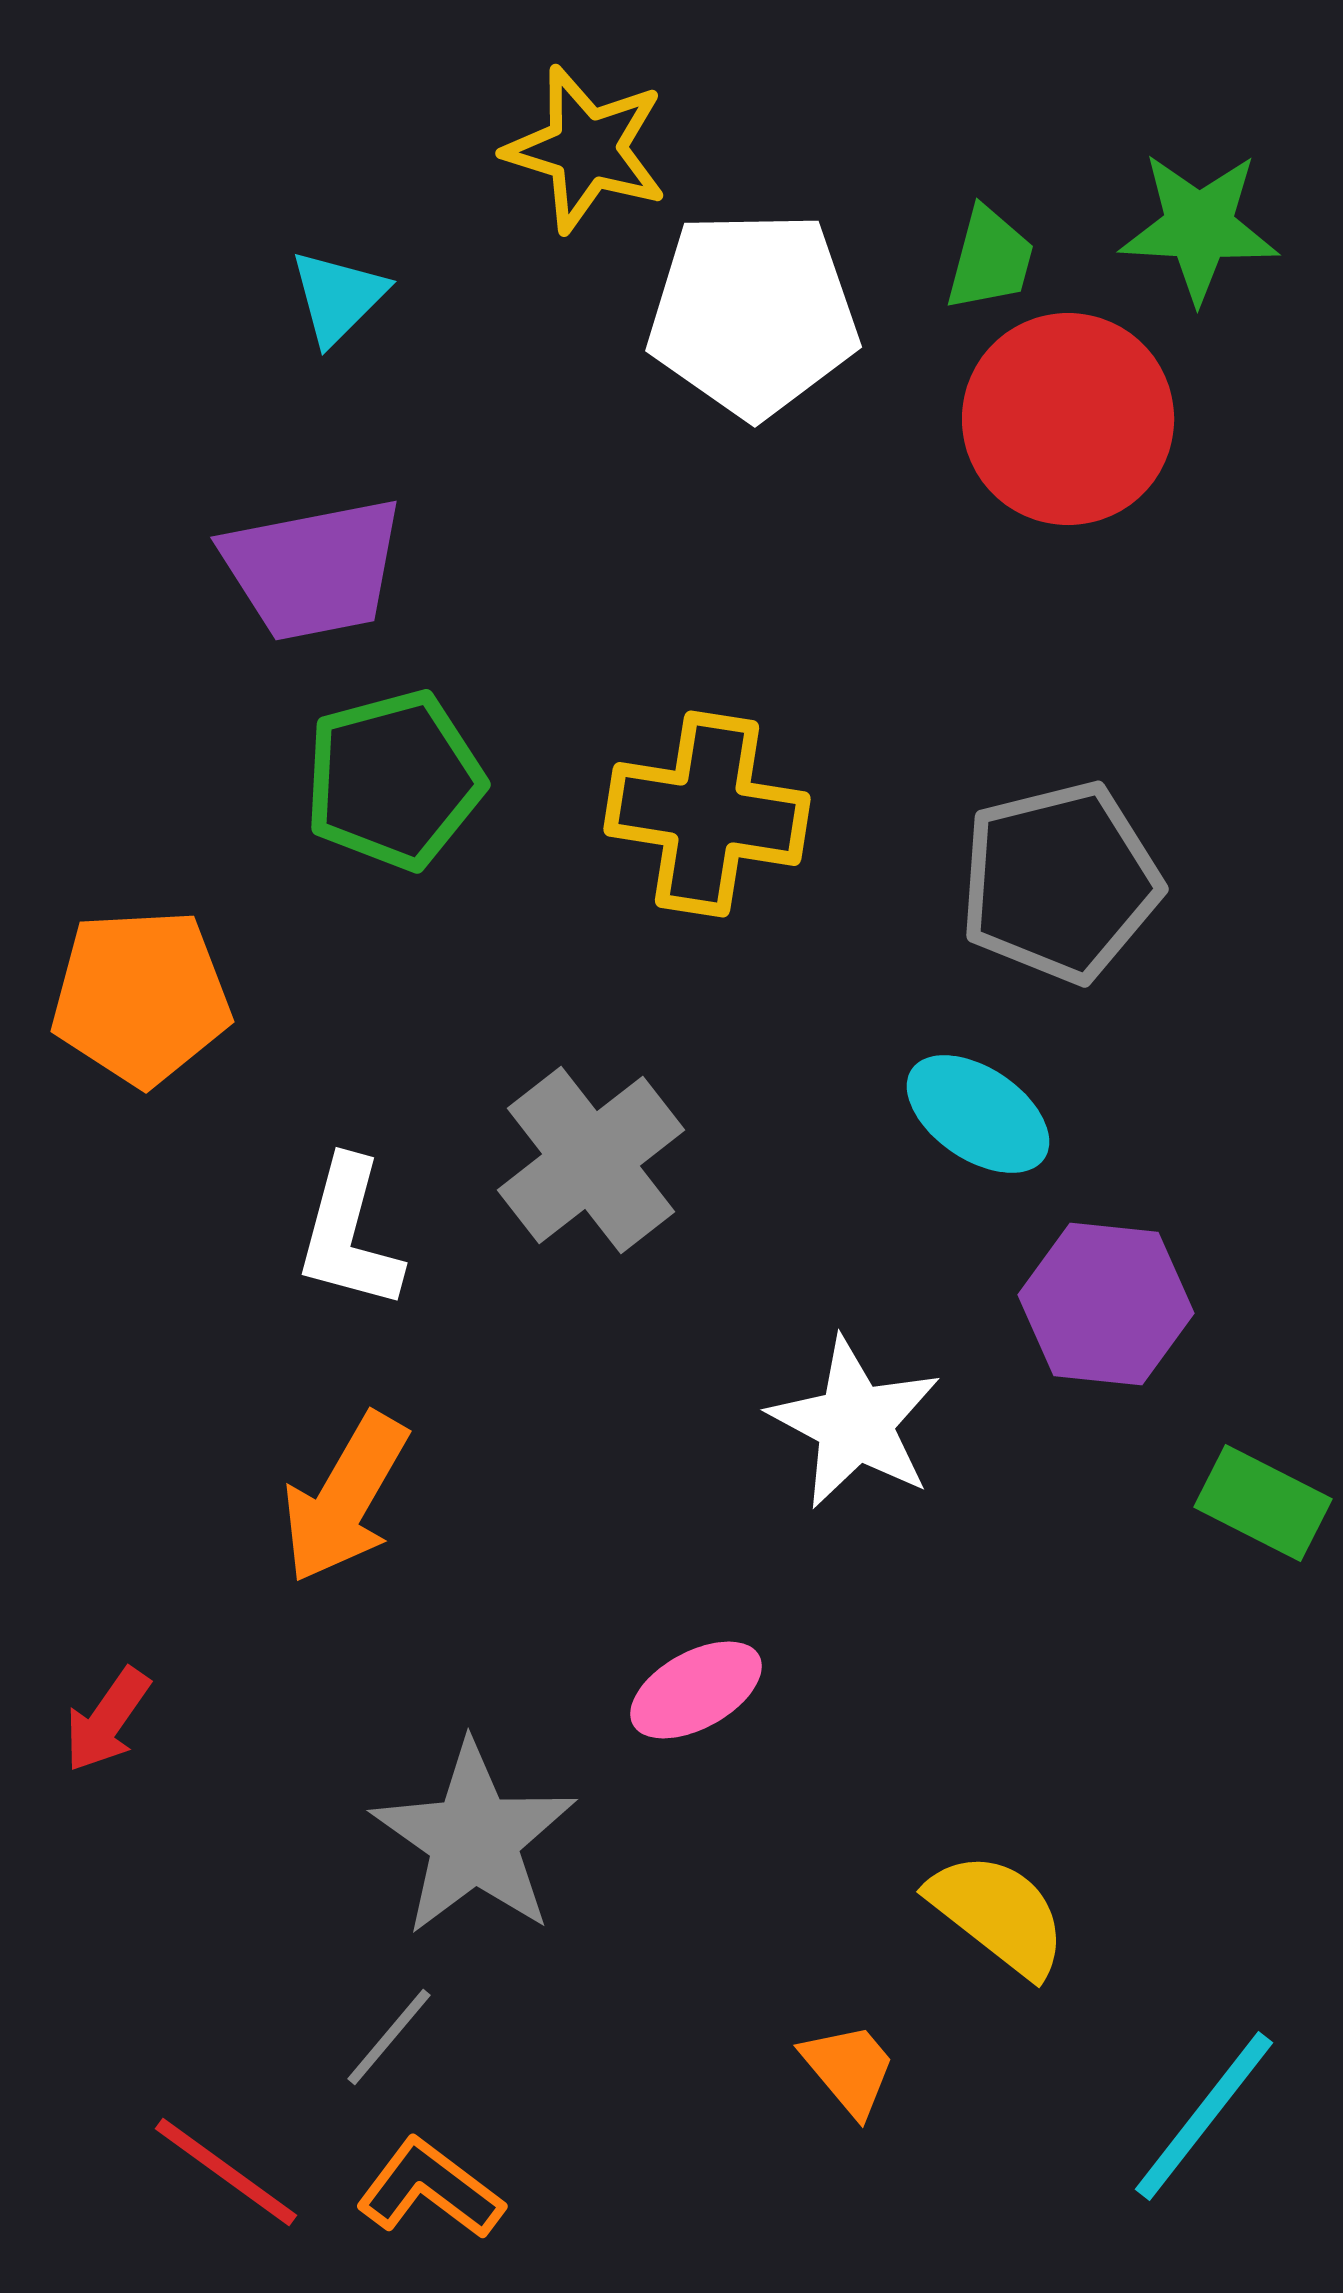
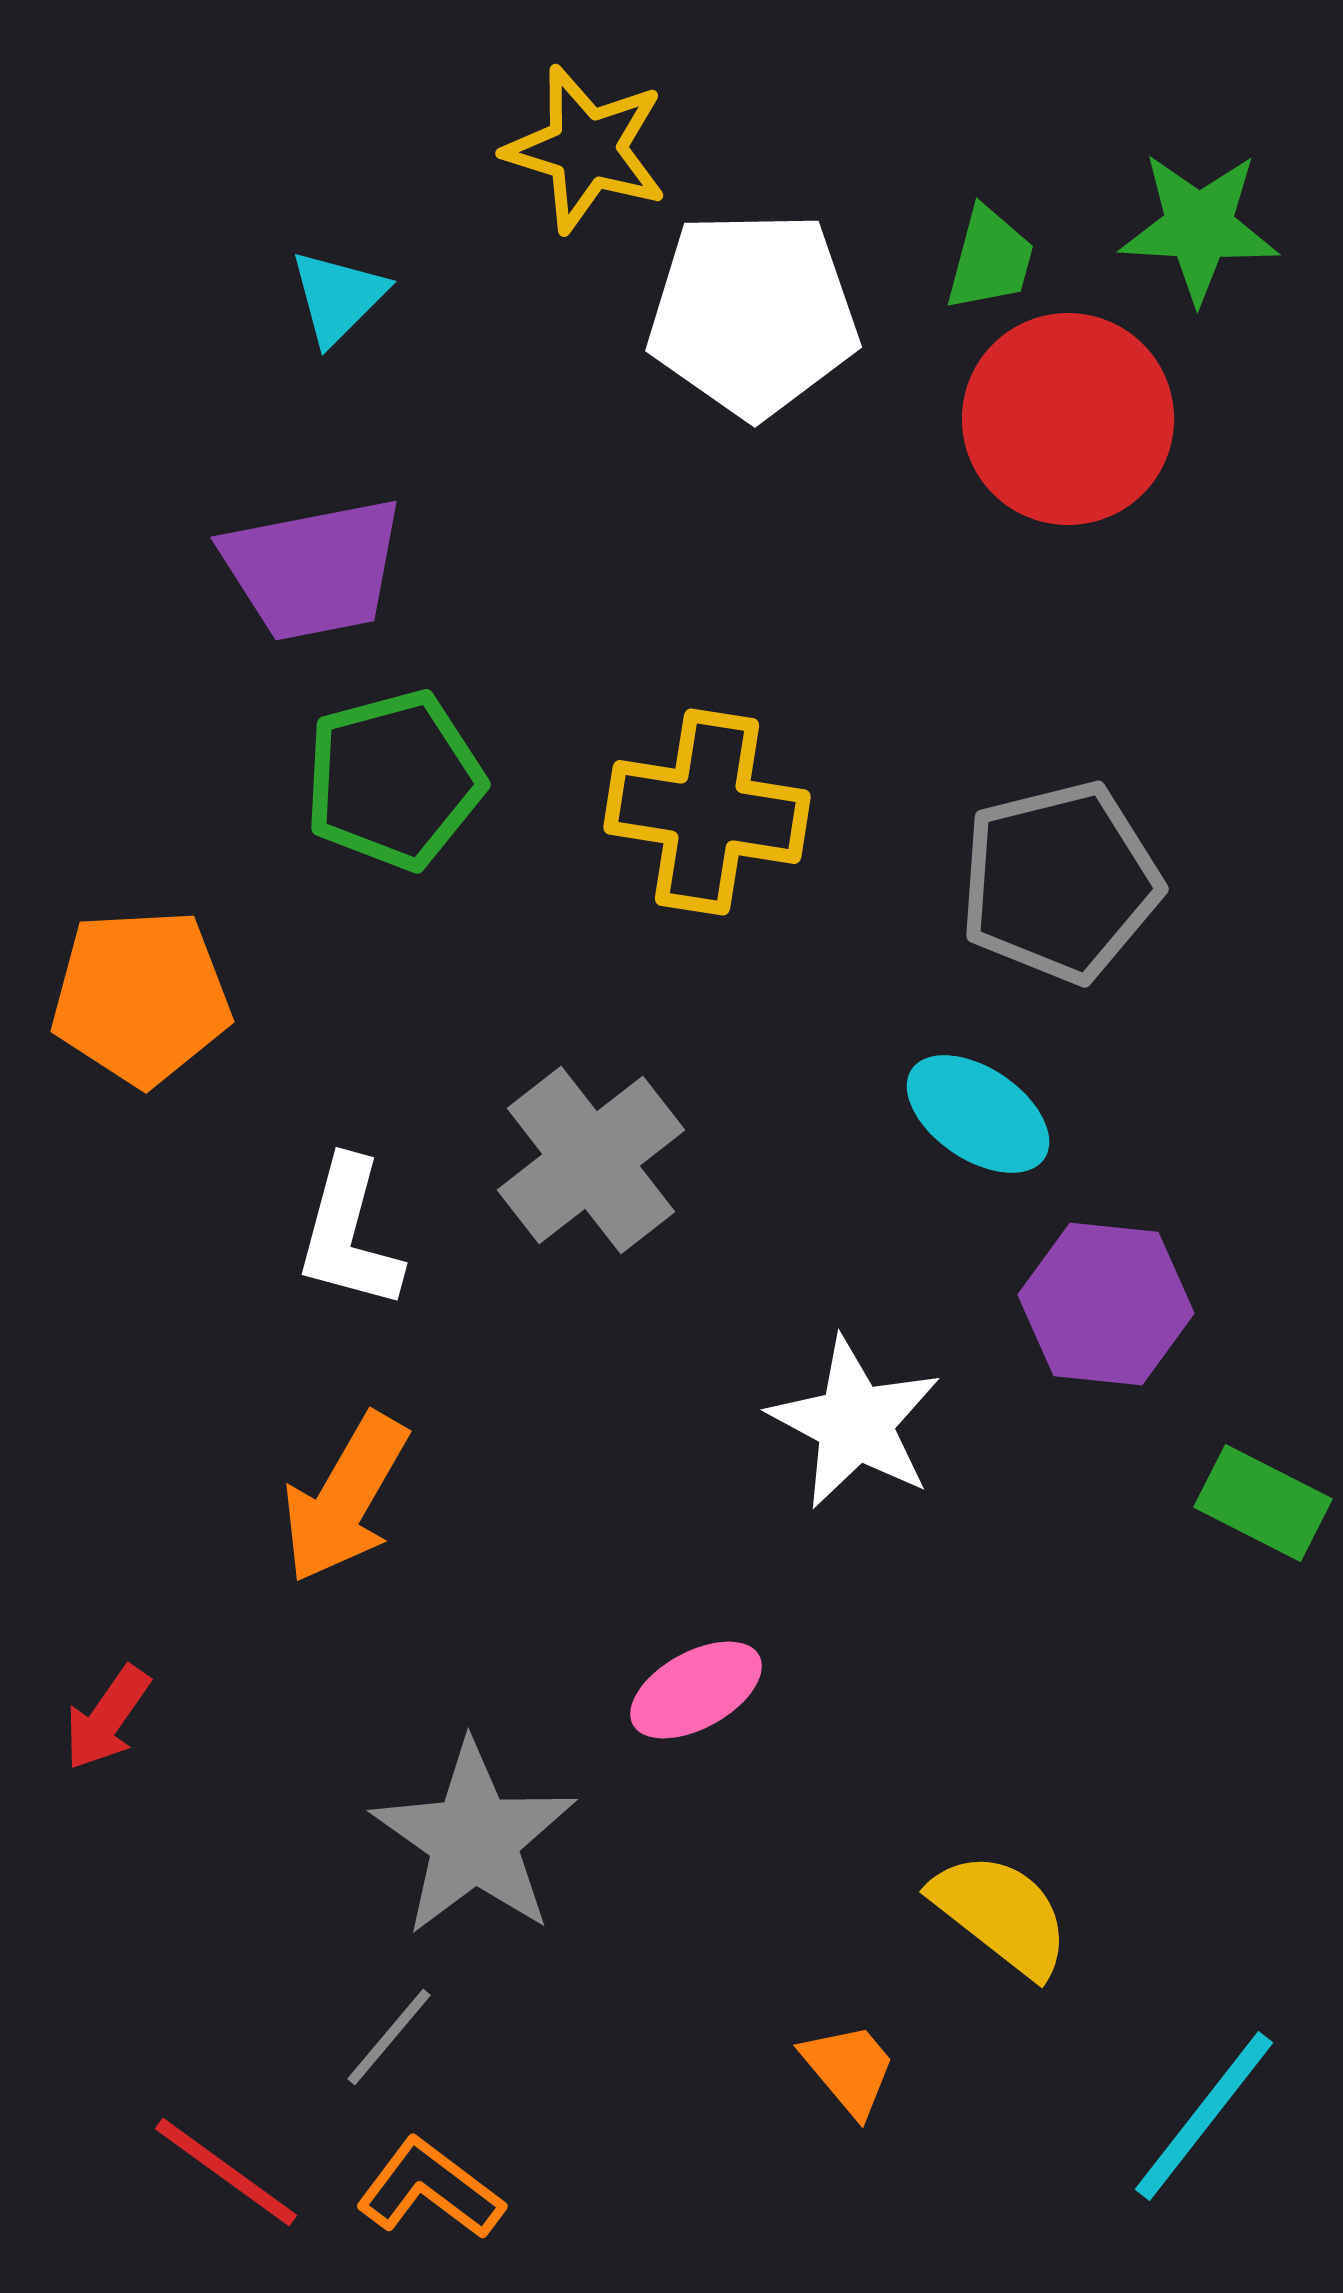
yellow cross: moved 2 px up
red arrow: moved 2 px up
yellow semicircle: moved 3 px right
